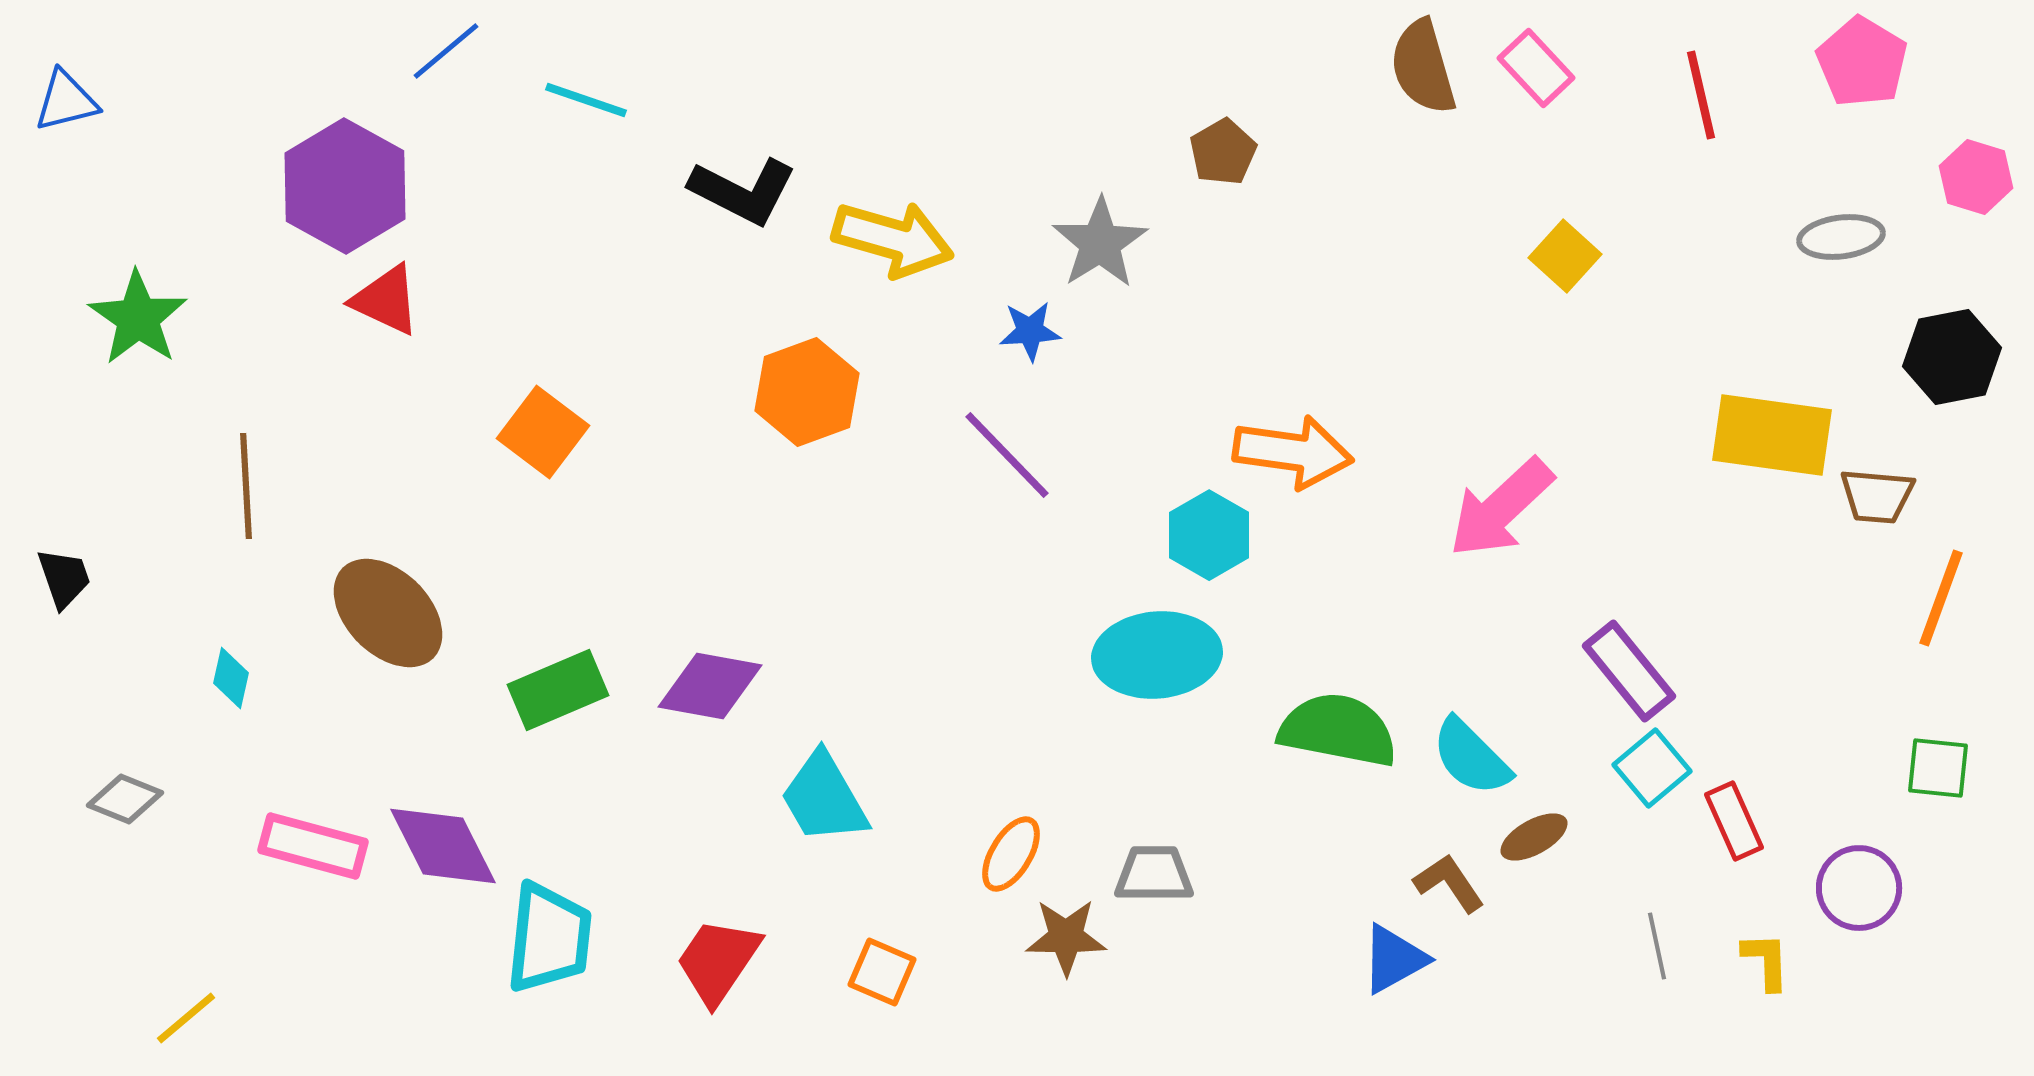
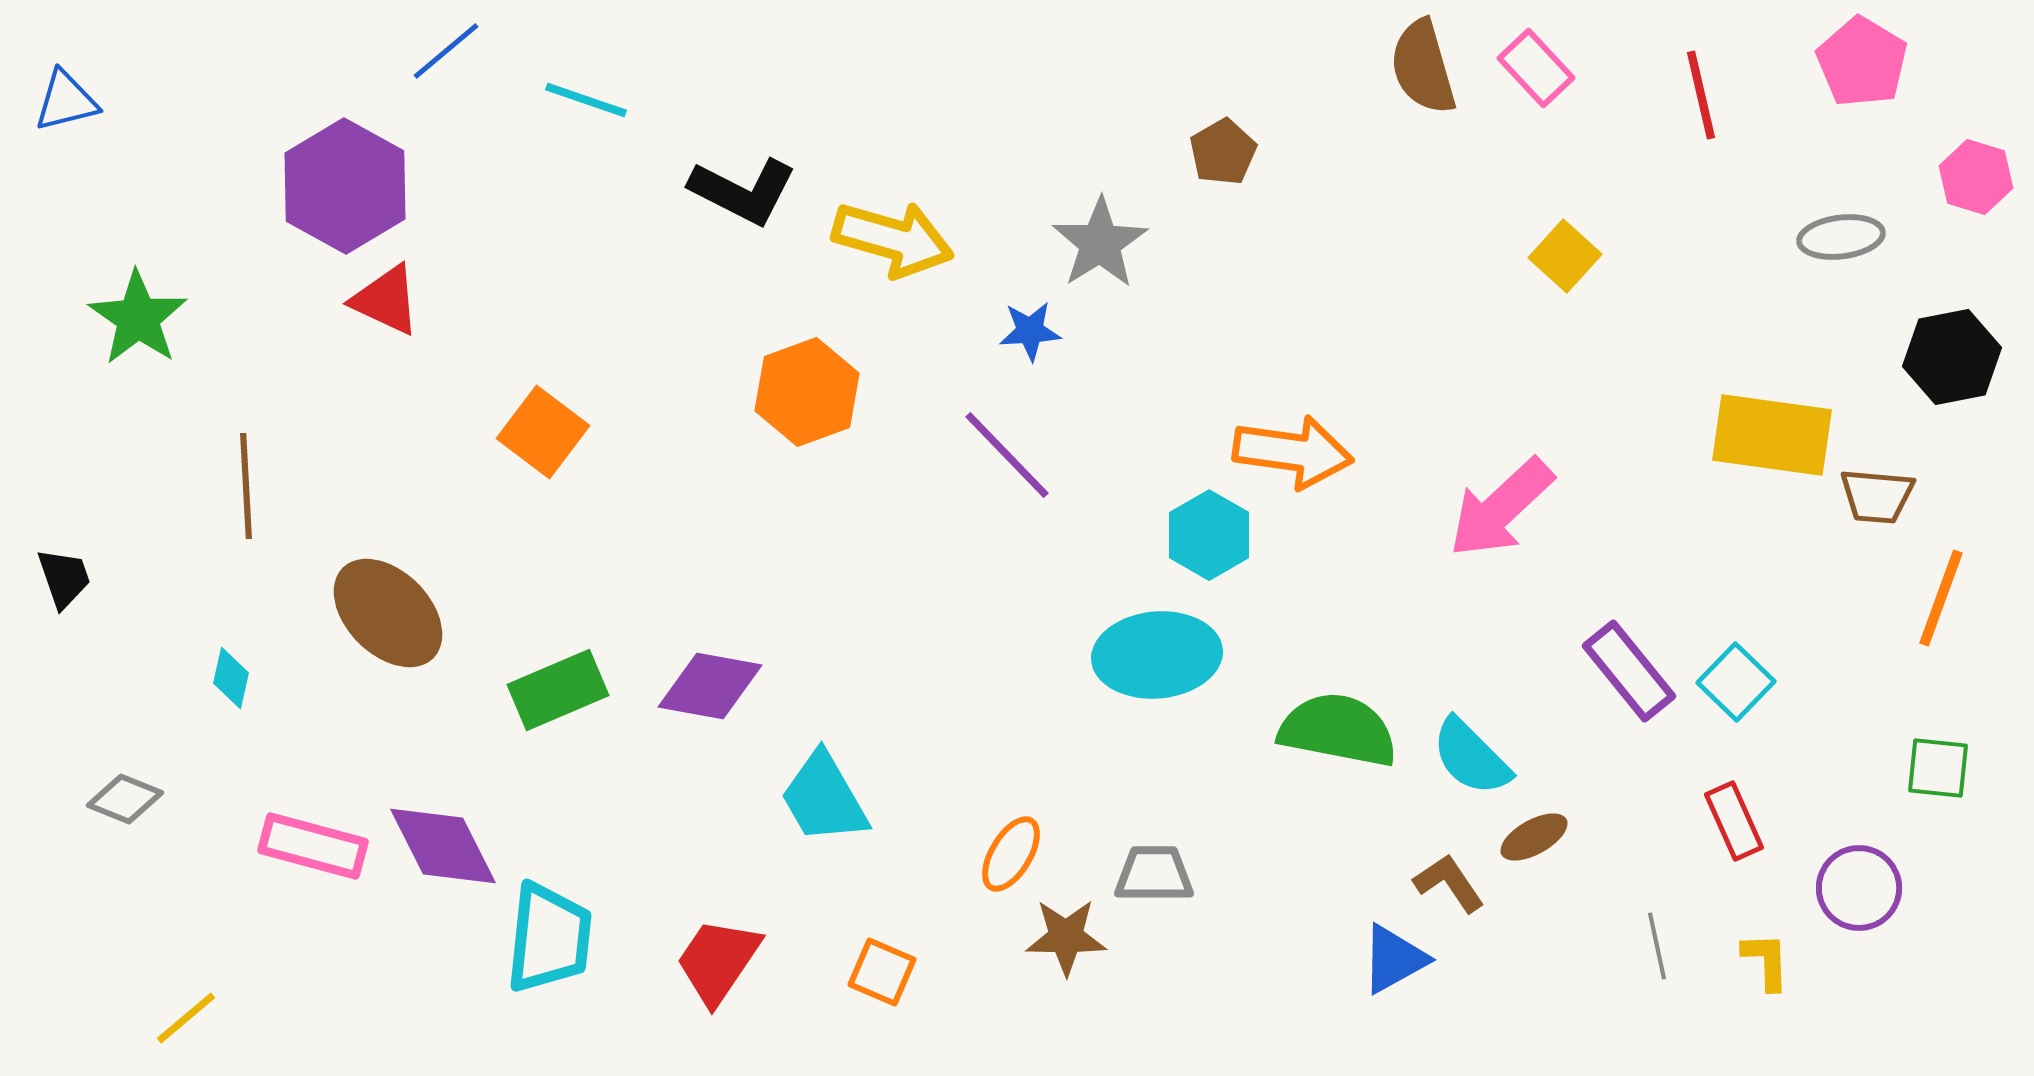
cyan square at (1652, 768): moved 84 px right, 86 px up; rotated 6 degrees counterclockwise
